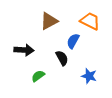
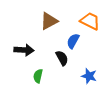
green semicircle: rotated 40 degrees counterclockwise
